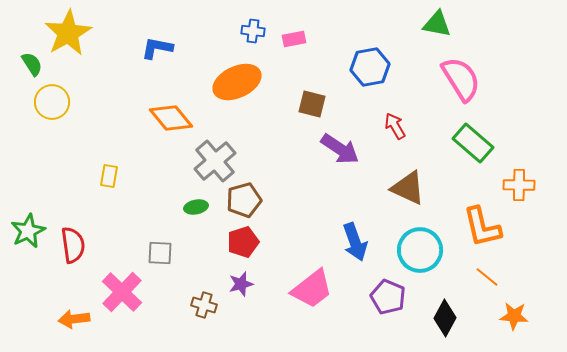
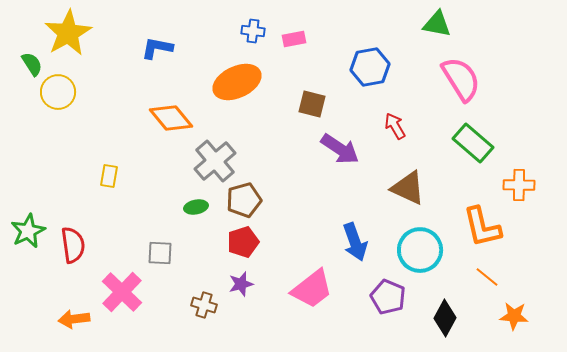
yellow circle: moved 6 px right, 10 px up
